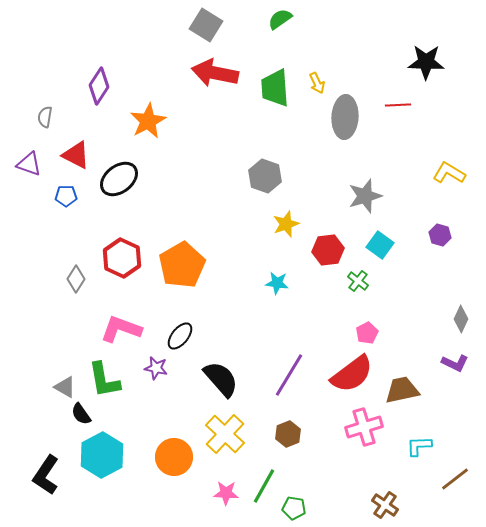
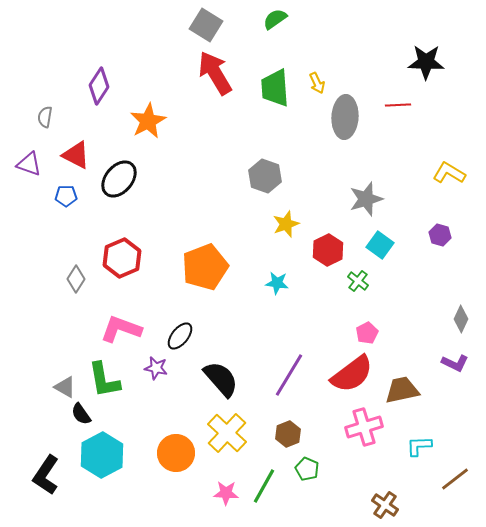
green semicircle at (280, 19): moved 5 px left
red arrow at (215, 73): rotated 48 degrees clockwise
black ellipse at (119, 179): rotated 12 degrees counterclockwise
gray star at (365, 196): moved 1 px right, 3 px down
red hexagon at (328, 250): rotated 20 degrees counterclockwise
red hexagon at (122, 258): rotated 12 degrees clockwise
orange pentagon at (182, 265): moved 23 px right, 2 px down; rotated 9 degrees clockwise
yellow cross at (225, 434): moved 2 px right, 1 px up
orange circle at (174, 457): moved 2 px right, 4 px up
green pentagon at (294, 508): moved 13 px right, 39 px up; rotated 15 degrees clockwise
